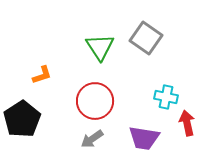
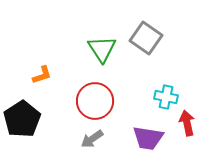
green triangle: moved 2 px right, 2 px down
purple trapezoid: moved 4 px right
